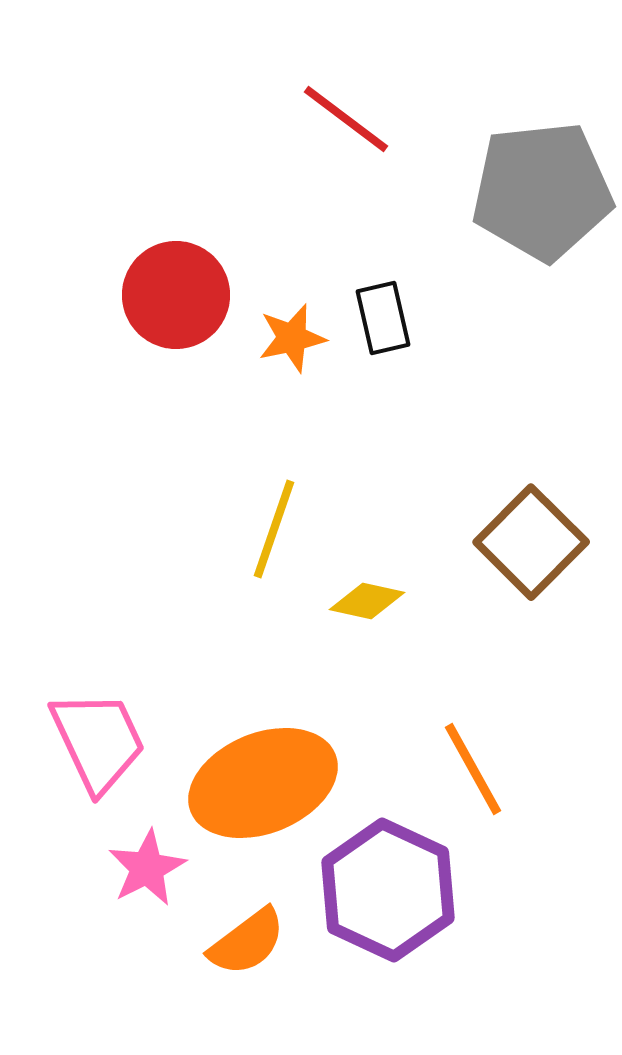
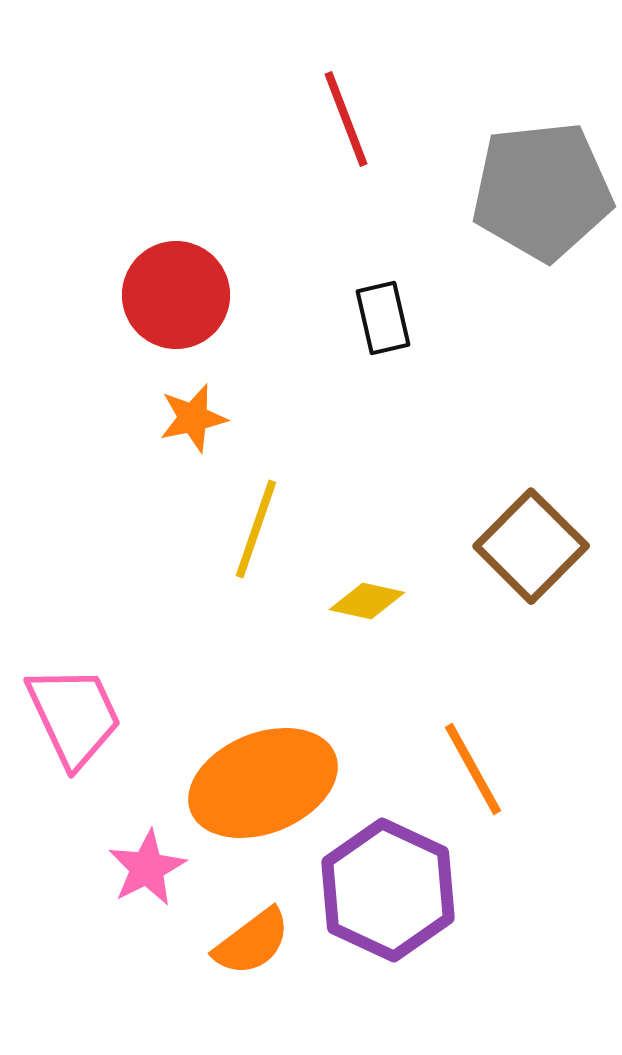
red line: rotated 32 degrees clockwise
orange star: moved 99 px left, 80 px down
yellow line: moved 18 px left
brown square: moved 4 px down
pink trapezoid: moved 24 px left, 25 px up
orange semicircle: moved 5 px right
